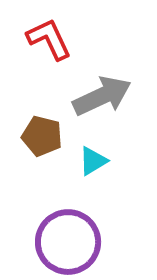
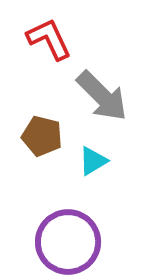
gray arrow: rotated 70 degrees clockwise
